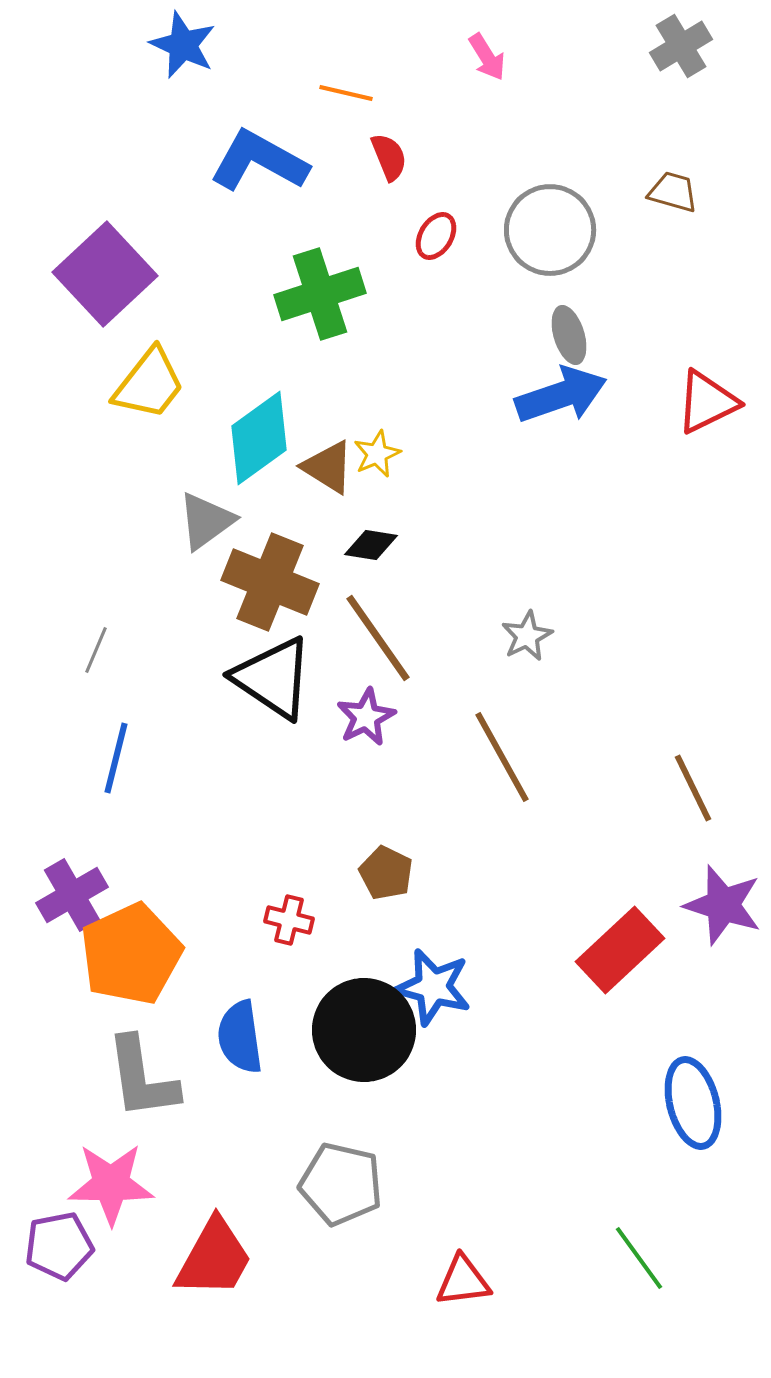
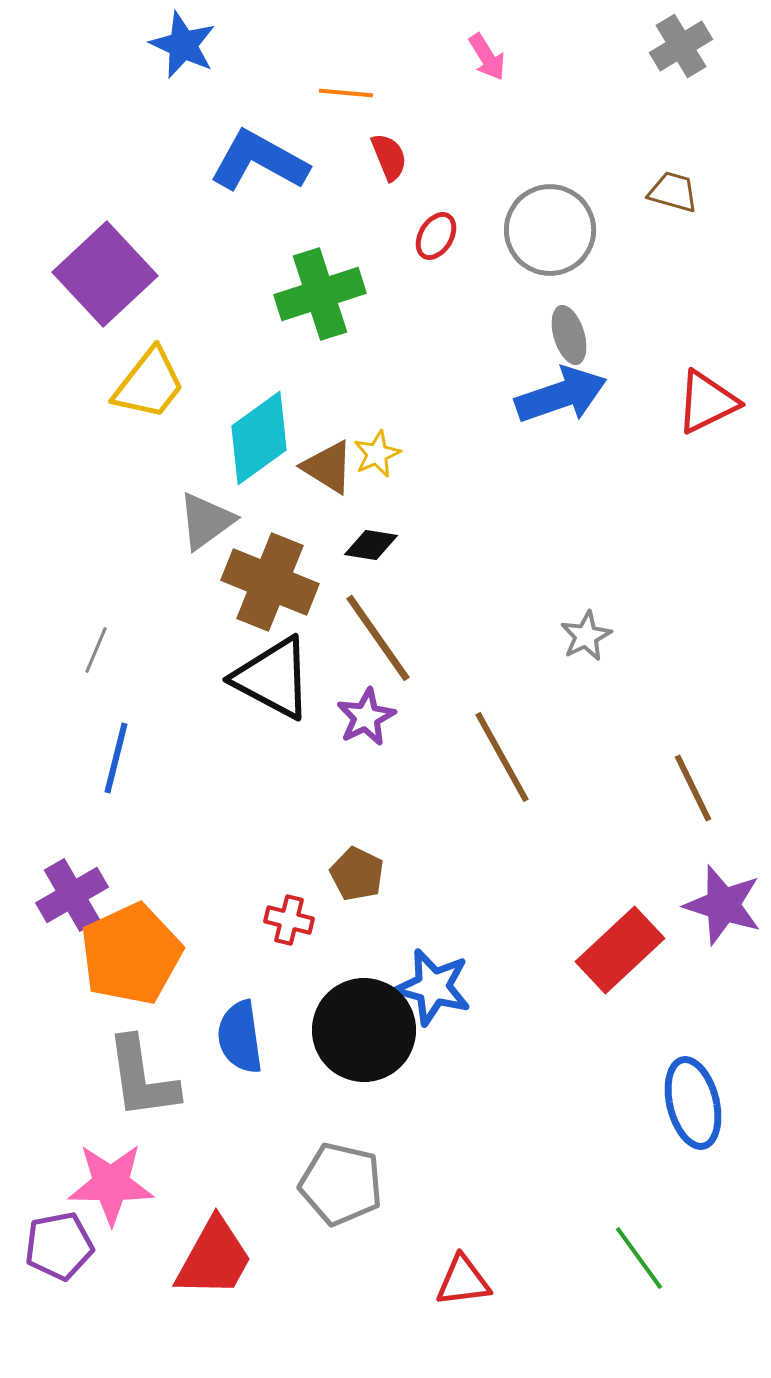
orange line at (346, 93): rotated 8 degrees counterclockwise
gray star at (527, 636): moved 59 px right
black triangle at (273, 678): rotated 6 degrees counterclockwise
brown pentagon at (386, 873): moved 29 px left, 1 px down
